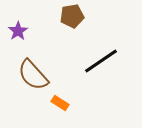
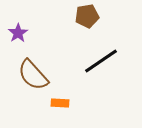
brown pentagon: moved 15 px right
purple star: moved 2 px down
orange rectangle: rotated 30 degrees counterclockwise
